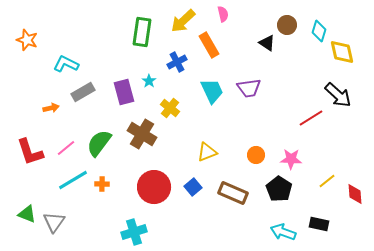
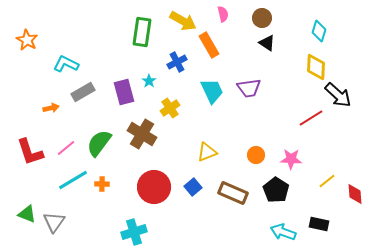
yellow arrow: rotated 108 degrees counterclockwise
brown circle: moved 25 px left, 7 px up
orange star: rotated 10 degrees clockwise
yellow diamond: moved 26 px left, 15 px down; rotated 16 degrees clockwise
yellow cross: rotated 18 degrees clockwise
black pentagon: moved 3 px left, 1 px down
